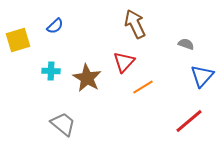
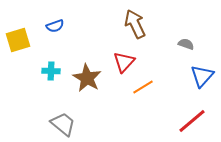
blue semicircle: rotated 24 degrees clockwise
red line: moved 3 px right
